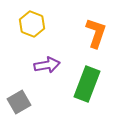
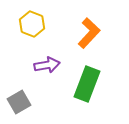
orange L-shape: moved 7 px left; rotated 24 degrees clockwise
